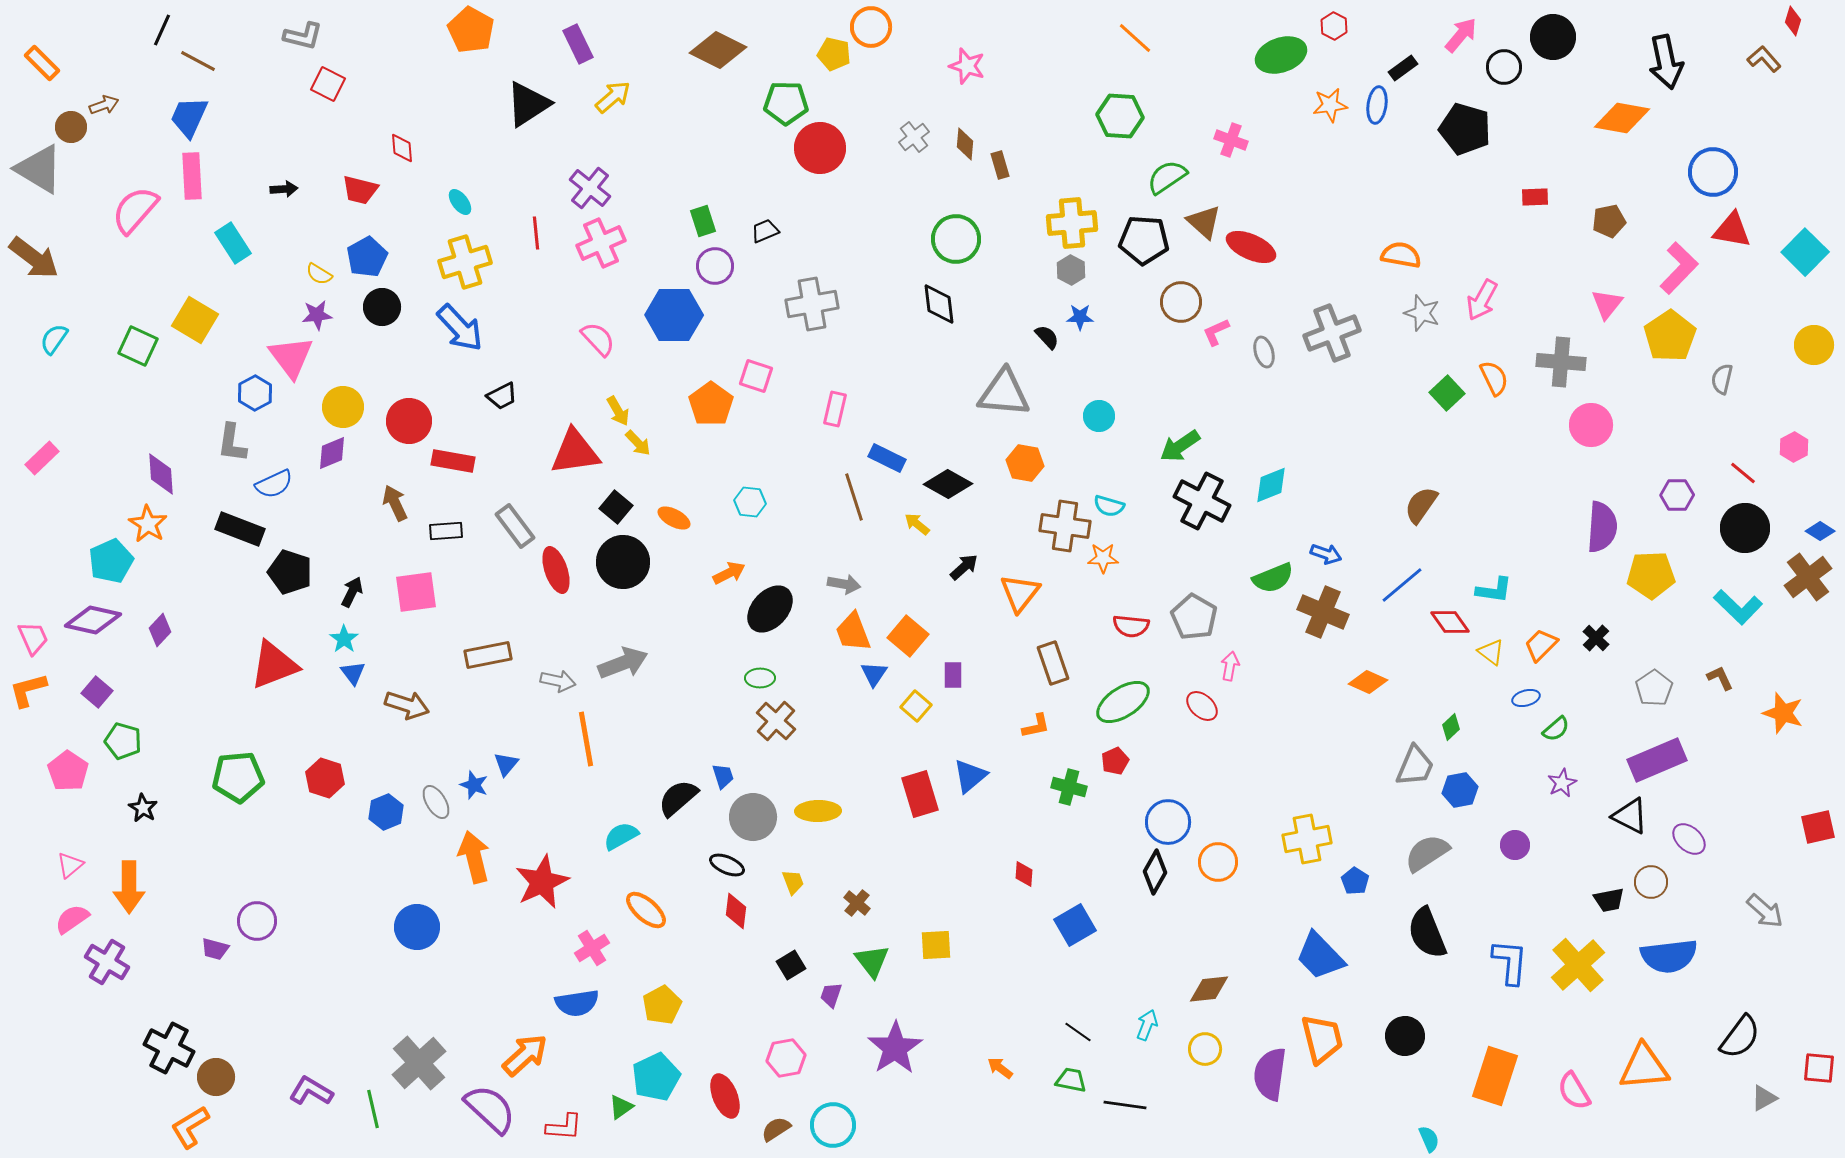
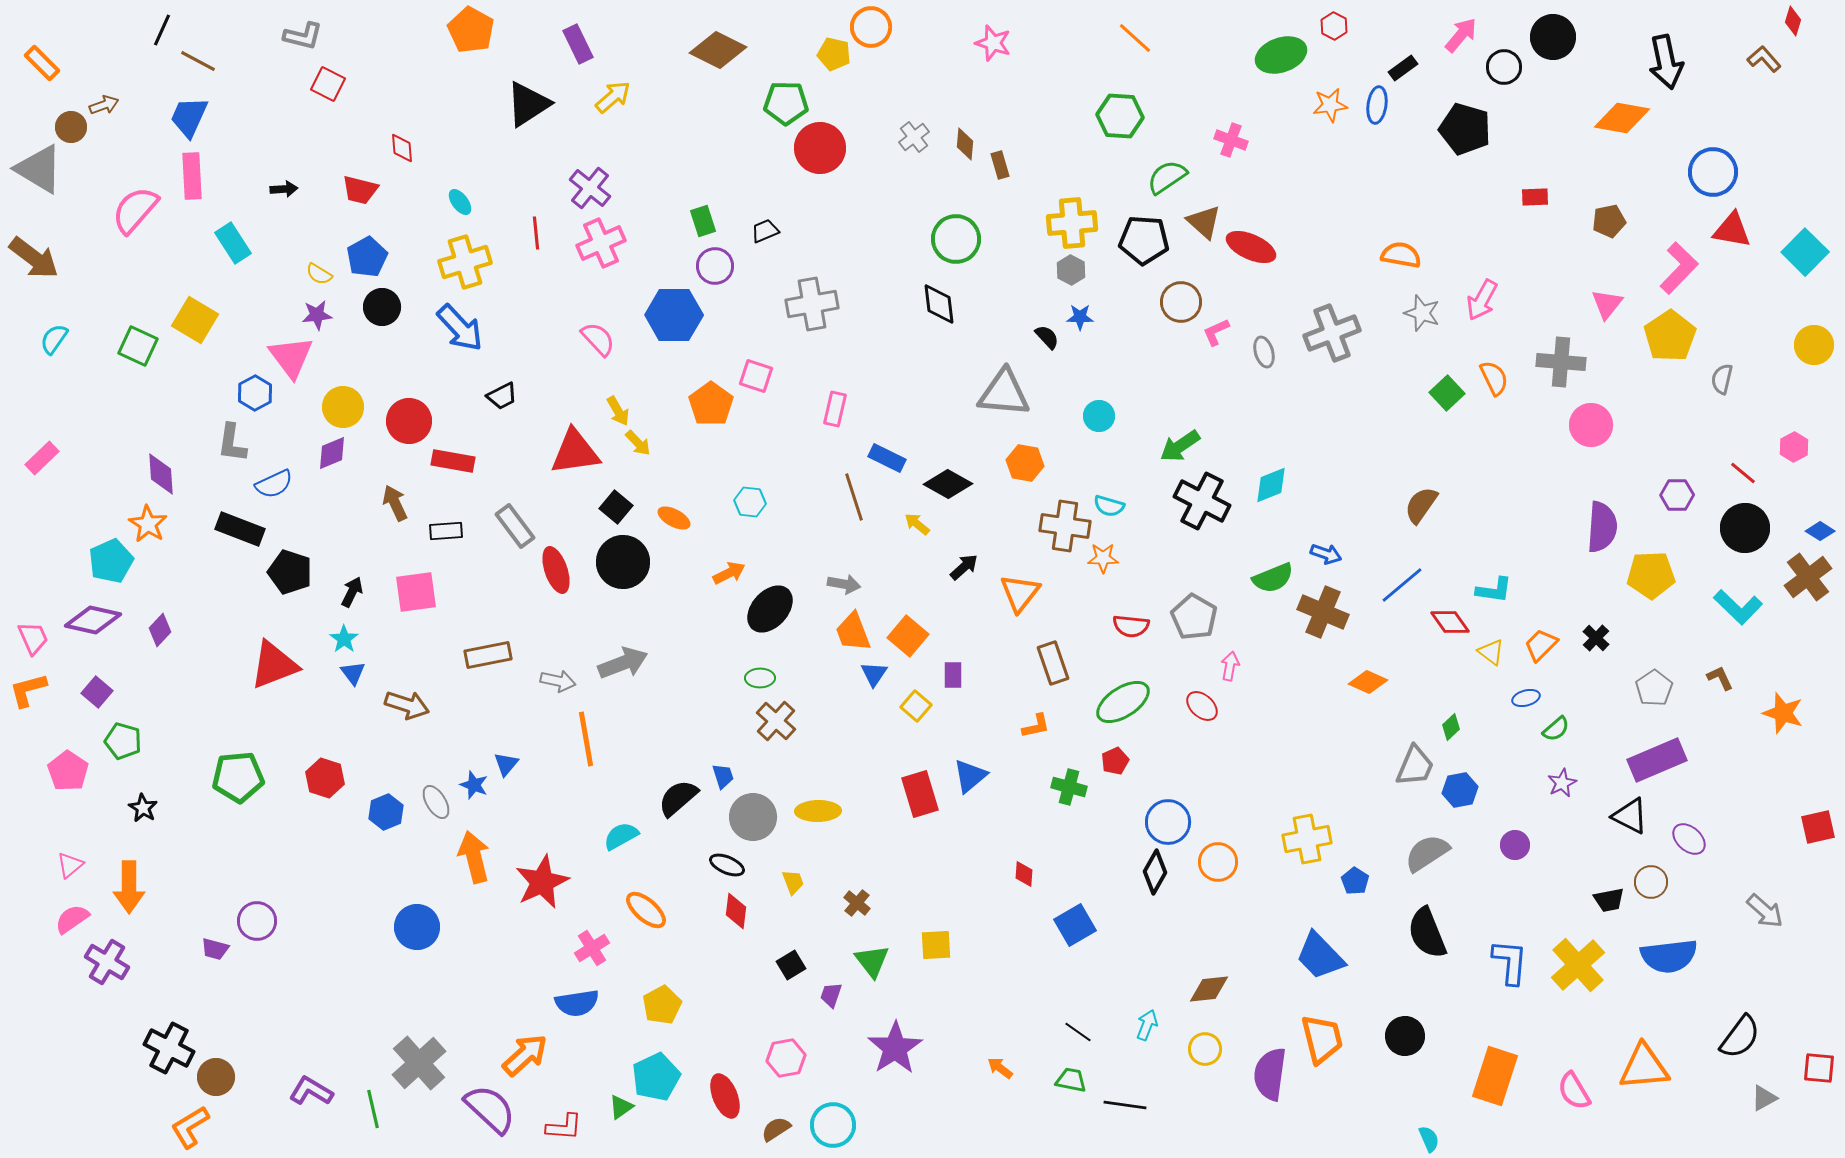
pink star at (967, 66): moved 26 px right, 23 px up
